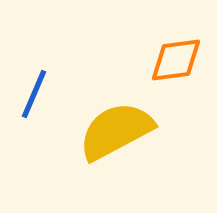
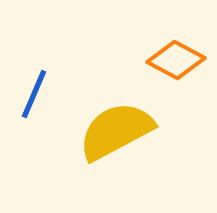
orange diamond: rotated 36 degrees clockwise
